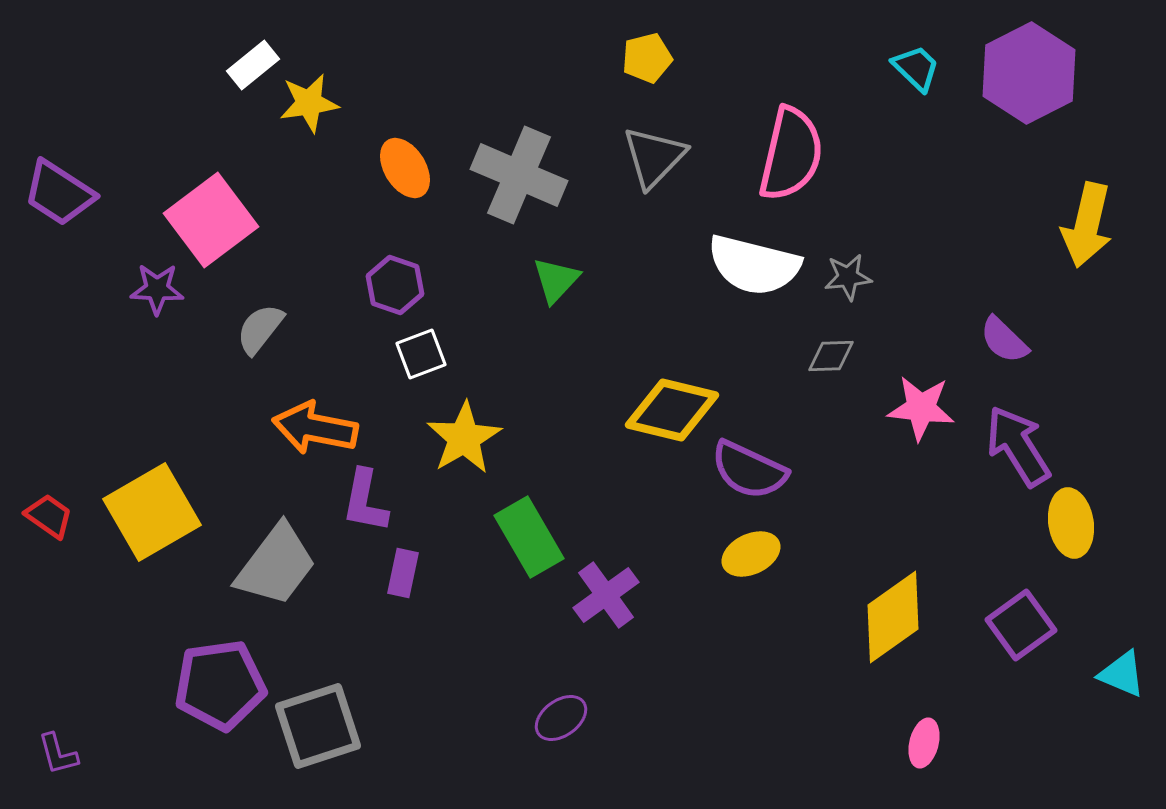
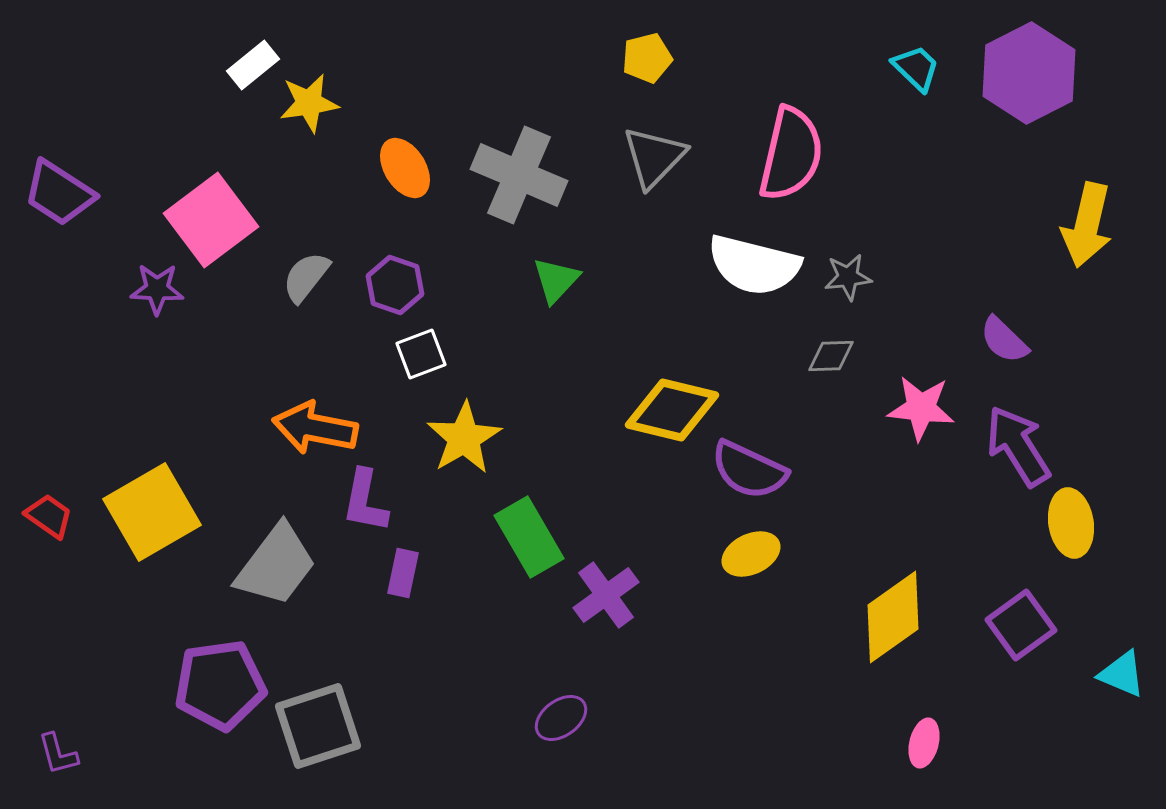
gray semicircle at (260, 329): moved 46 px right, 52 px up
